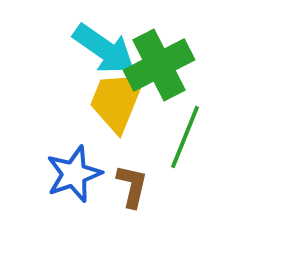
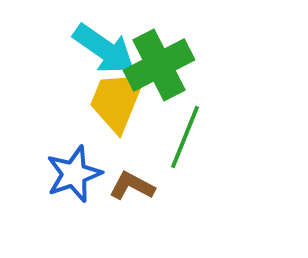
brown L-shape: rotated 75 degrees counterclockwise
